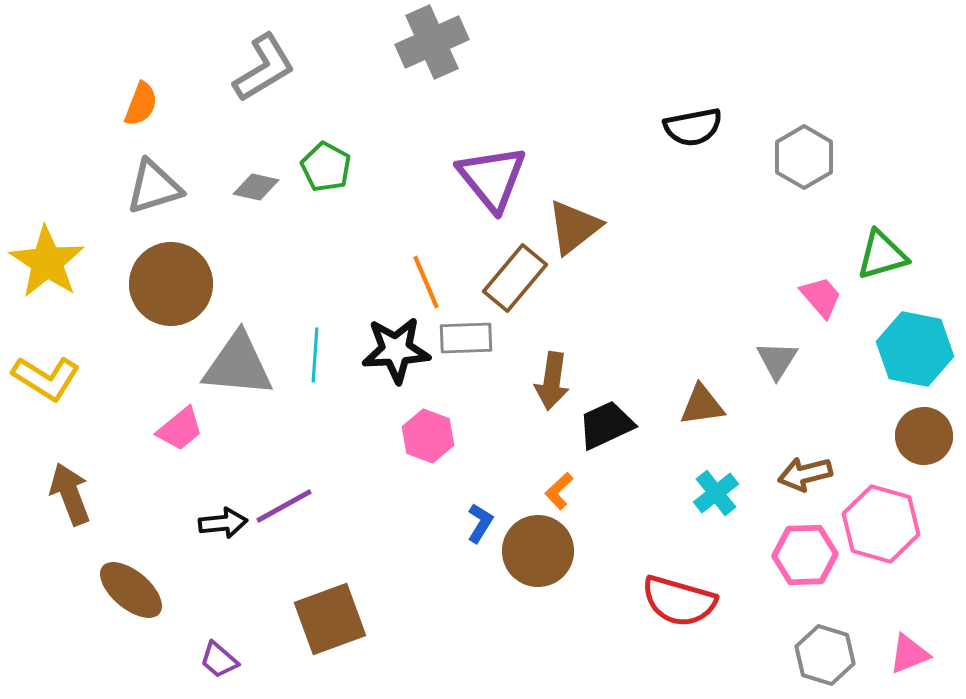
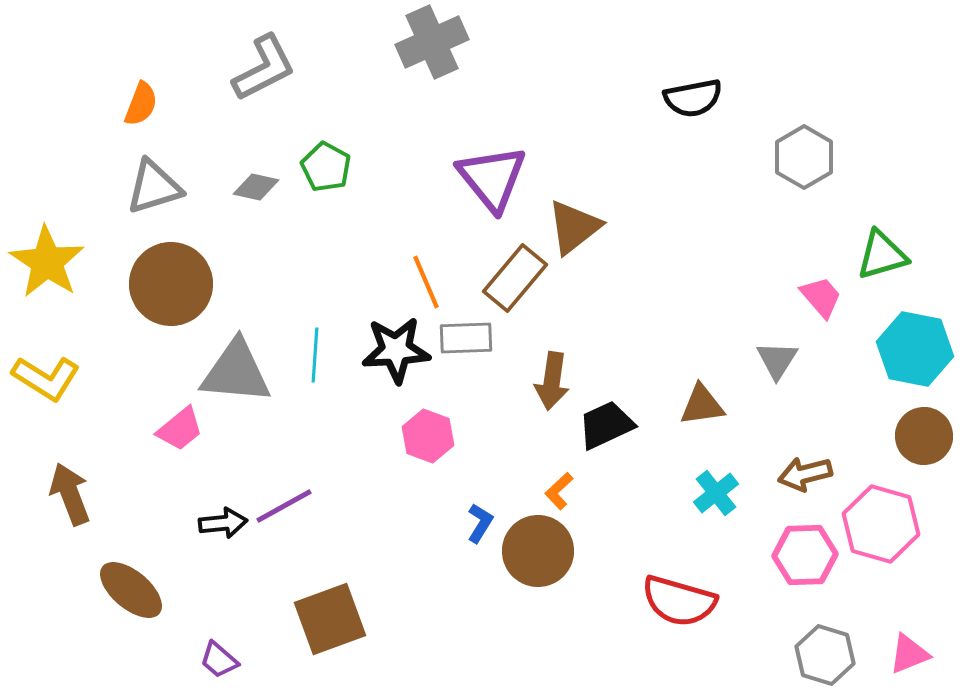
gray L-shape at (264, 68): rotated 4 degrees clockwise
black semicircle at (693, 127): moved 29 px up
gray triangle at (238, 365): moved 2 px left, 7 px down
